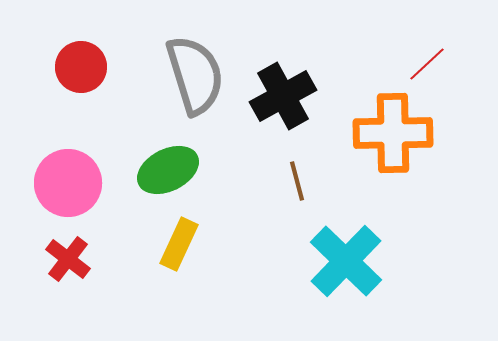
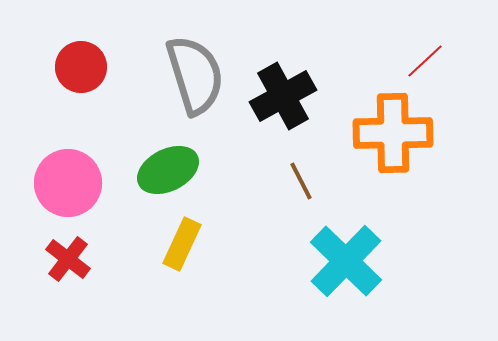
red line: moved 2 px left, 3 px up
brown line: moved 4 px right; rotated 12 degrees counterclockwise
yellow rectangle: moved 3 px right
